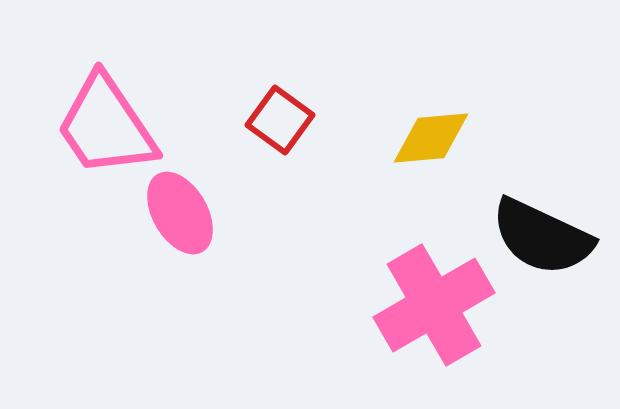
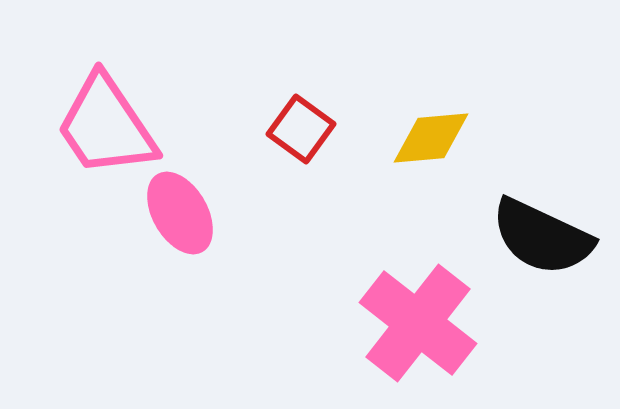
red square: moved 21 px right, 9 px down
pink cross: moved 16 px left, 18 px down; rotated 22 degrees counterclockwise
